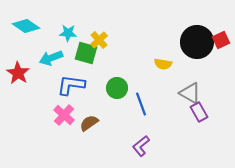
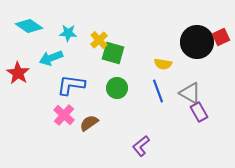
cyan diamond: moved 3 px right
red square: moved 3 px up
green square: moved 27 px right
blue line: moved 17 px right, 13 px up
